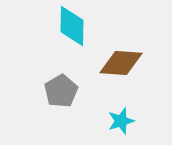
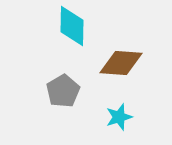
gray pentagon: moved 2 px right
cyan star: moved 2 px left, 4 px up
